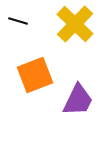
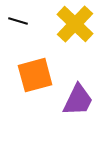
orange square: rotated 6 degrees clockwise
